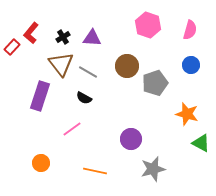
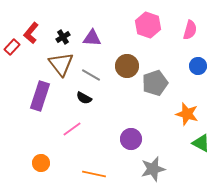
blue circle: moved 7 px right, 1 px down
gray line: moved 3 px right, 3 px down
orange line: moved 1 px left, 3 px down
